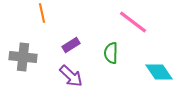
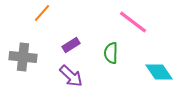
orange line: rotated 54 degrees clockwise
